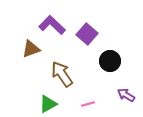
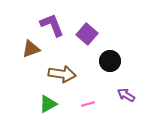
purple L-shape: rotated 24 degrees clockwise
brown arrow: rotated 132 degrees clockwise
